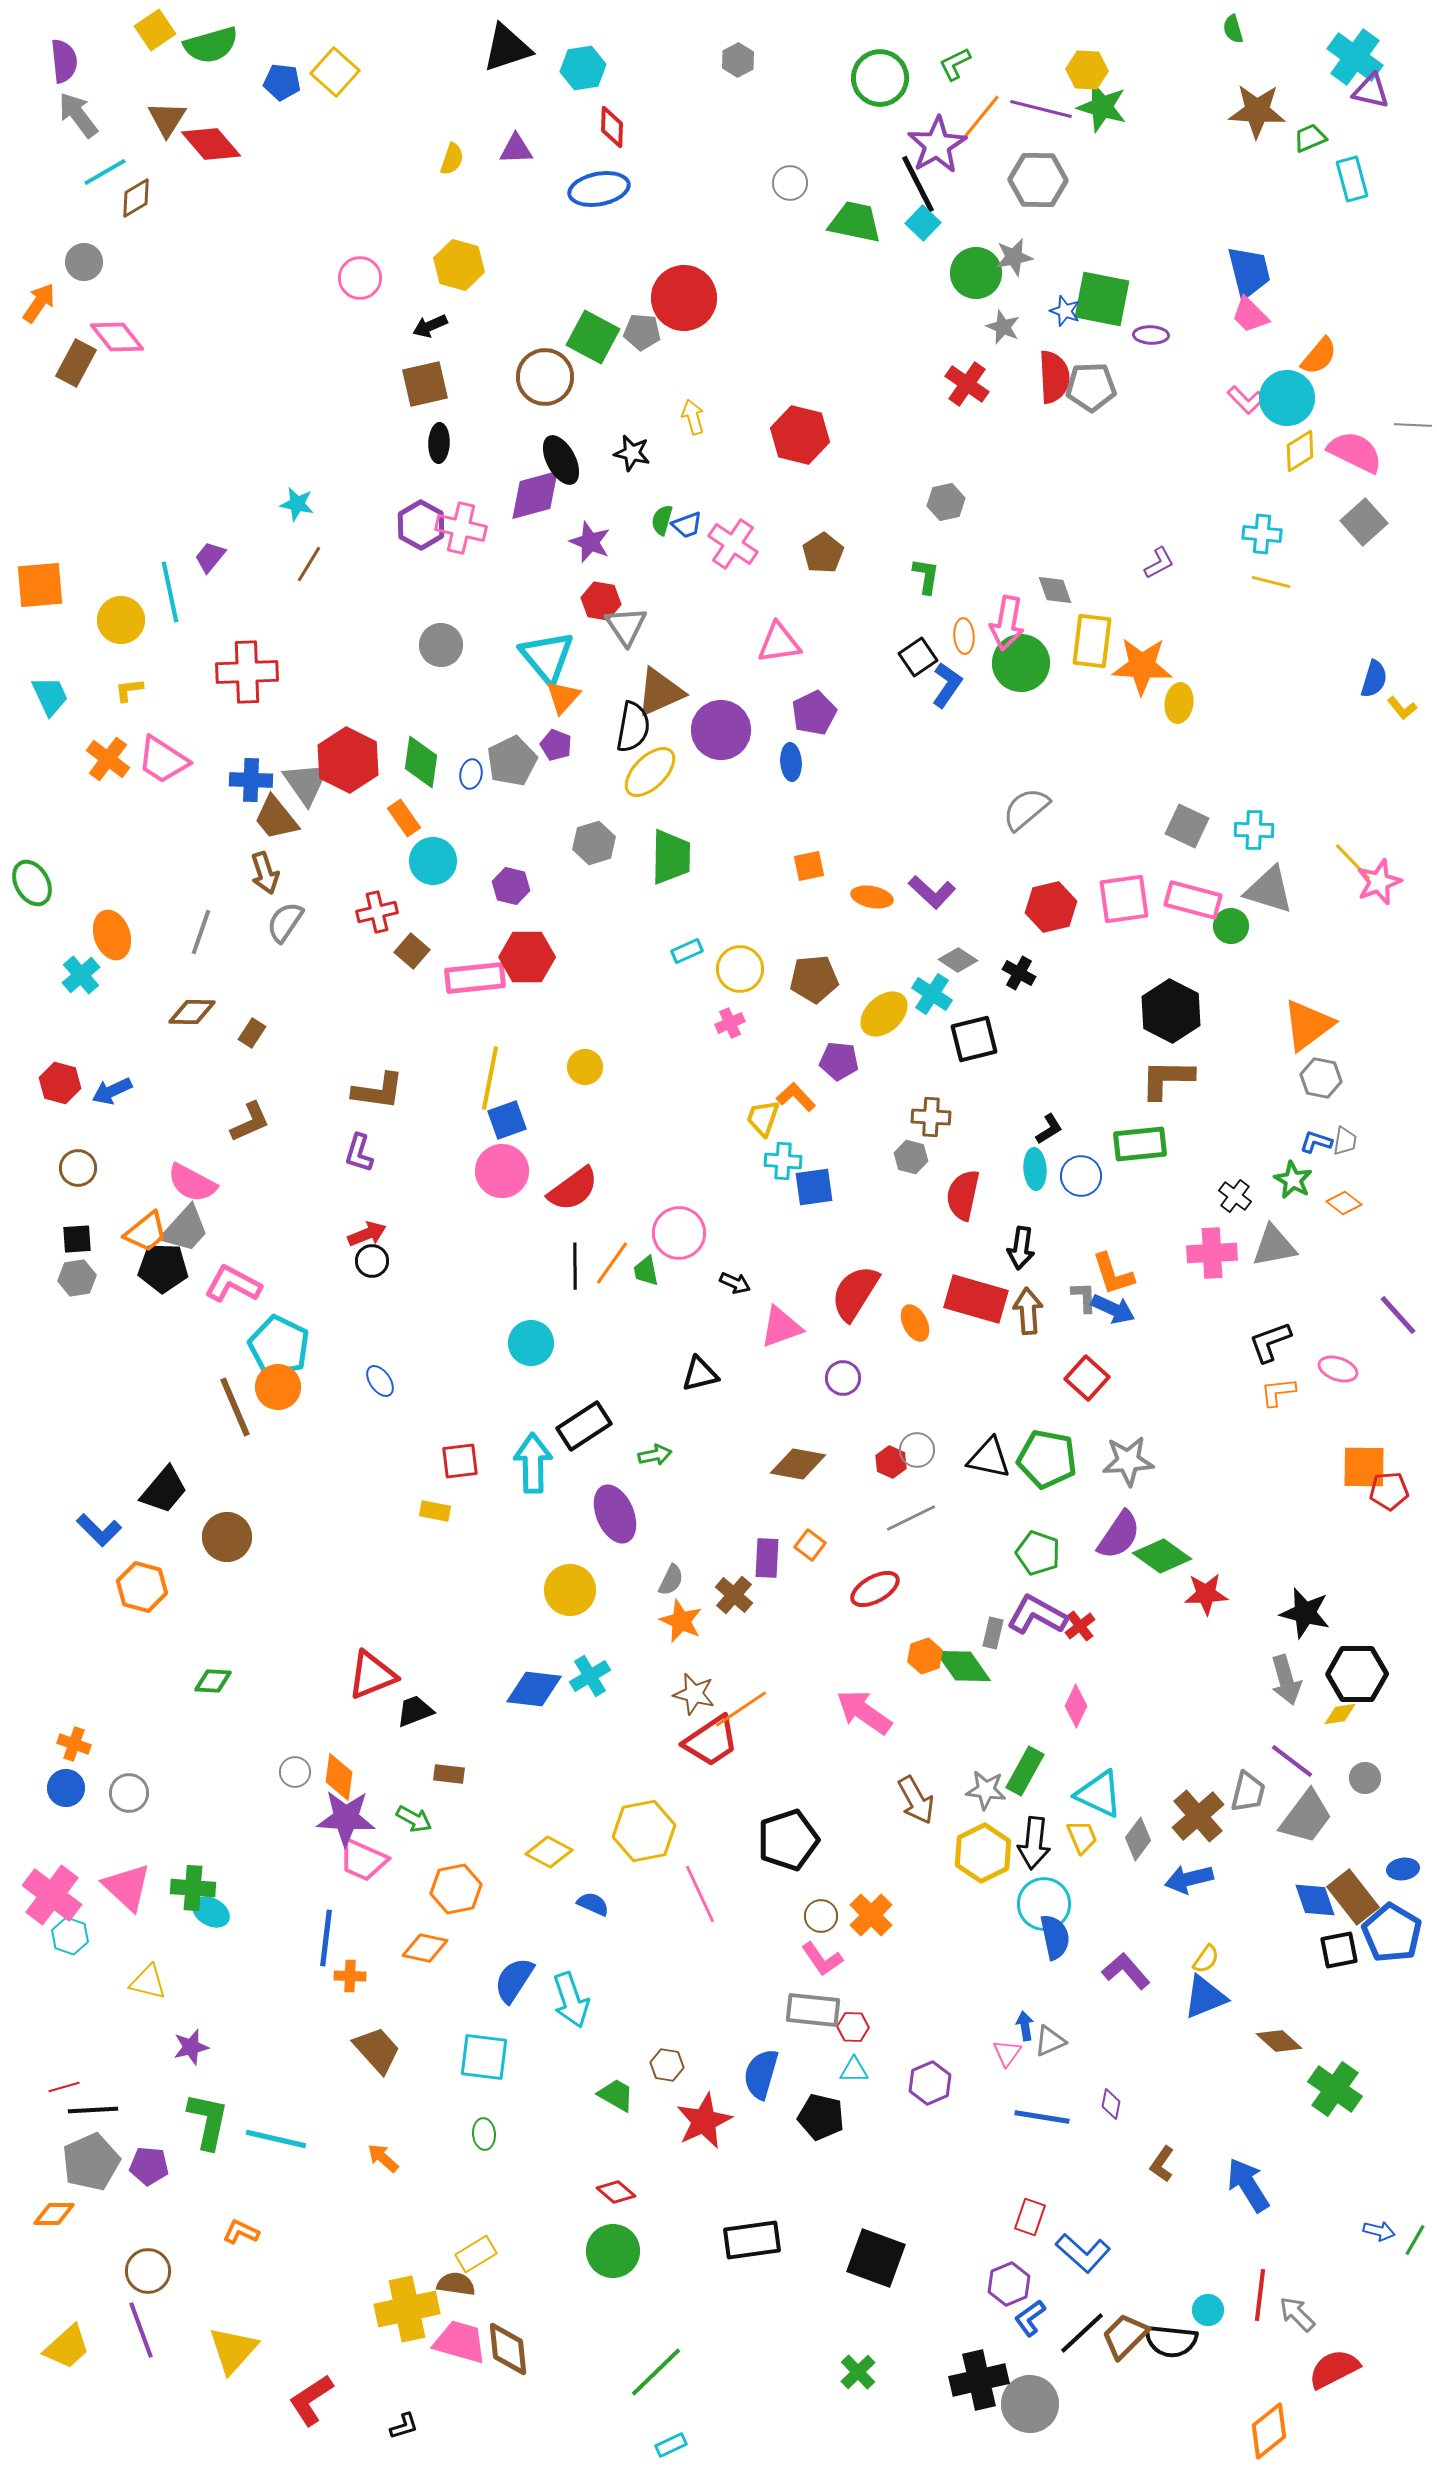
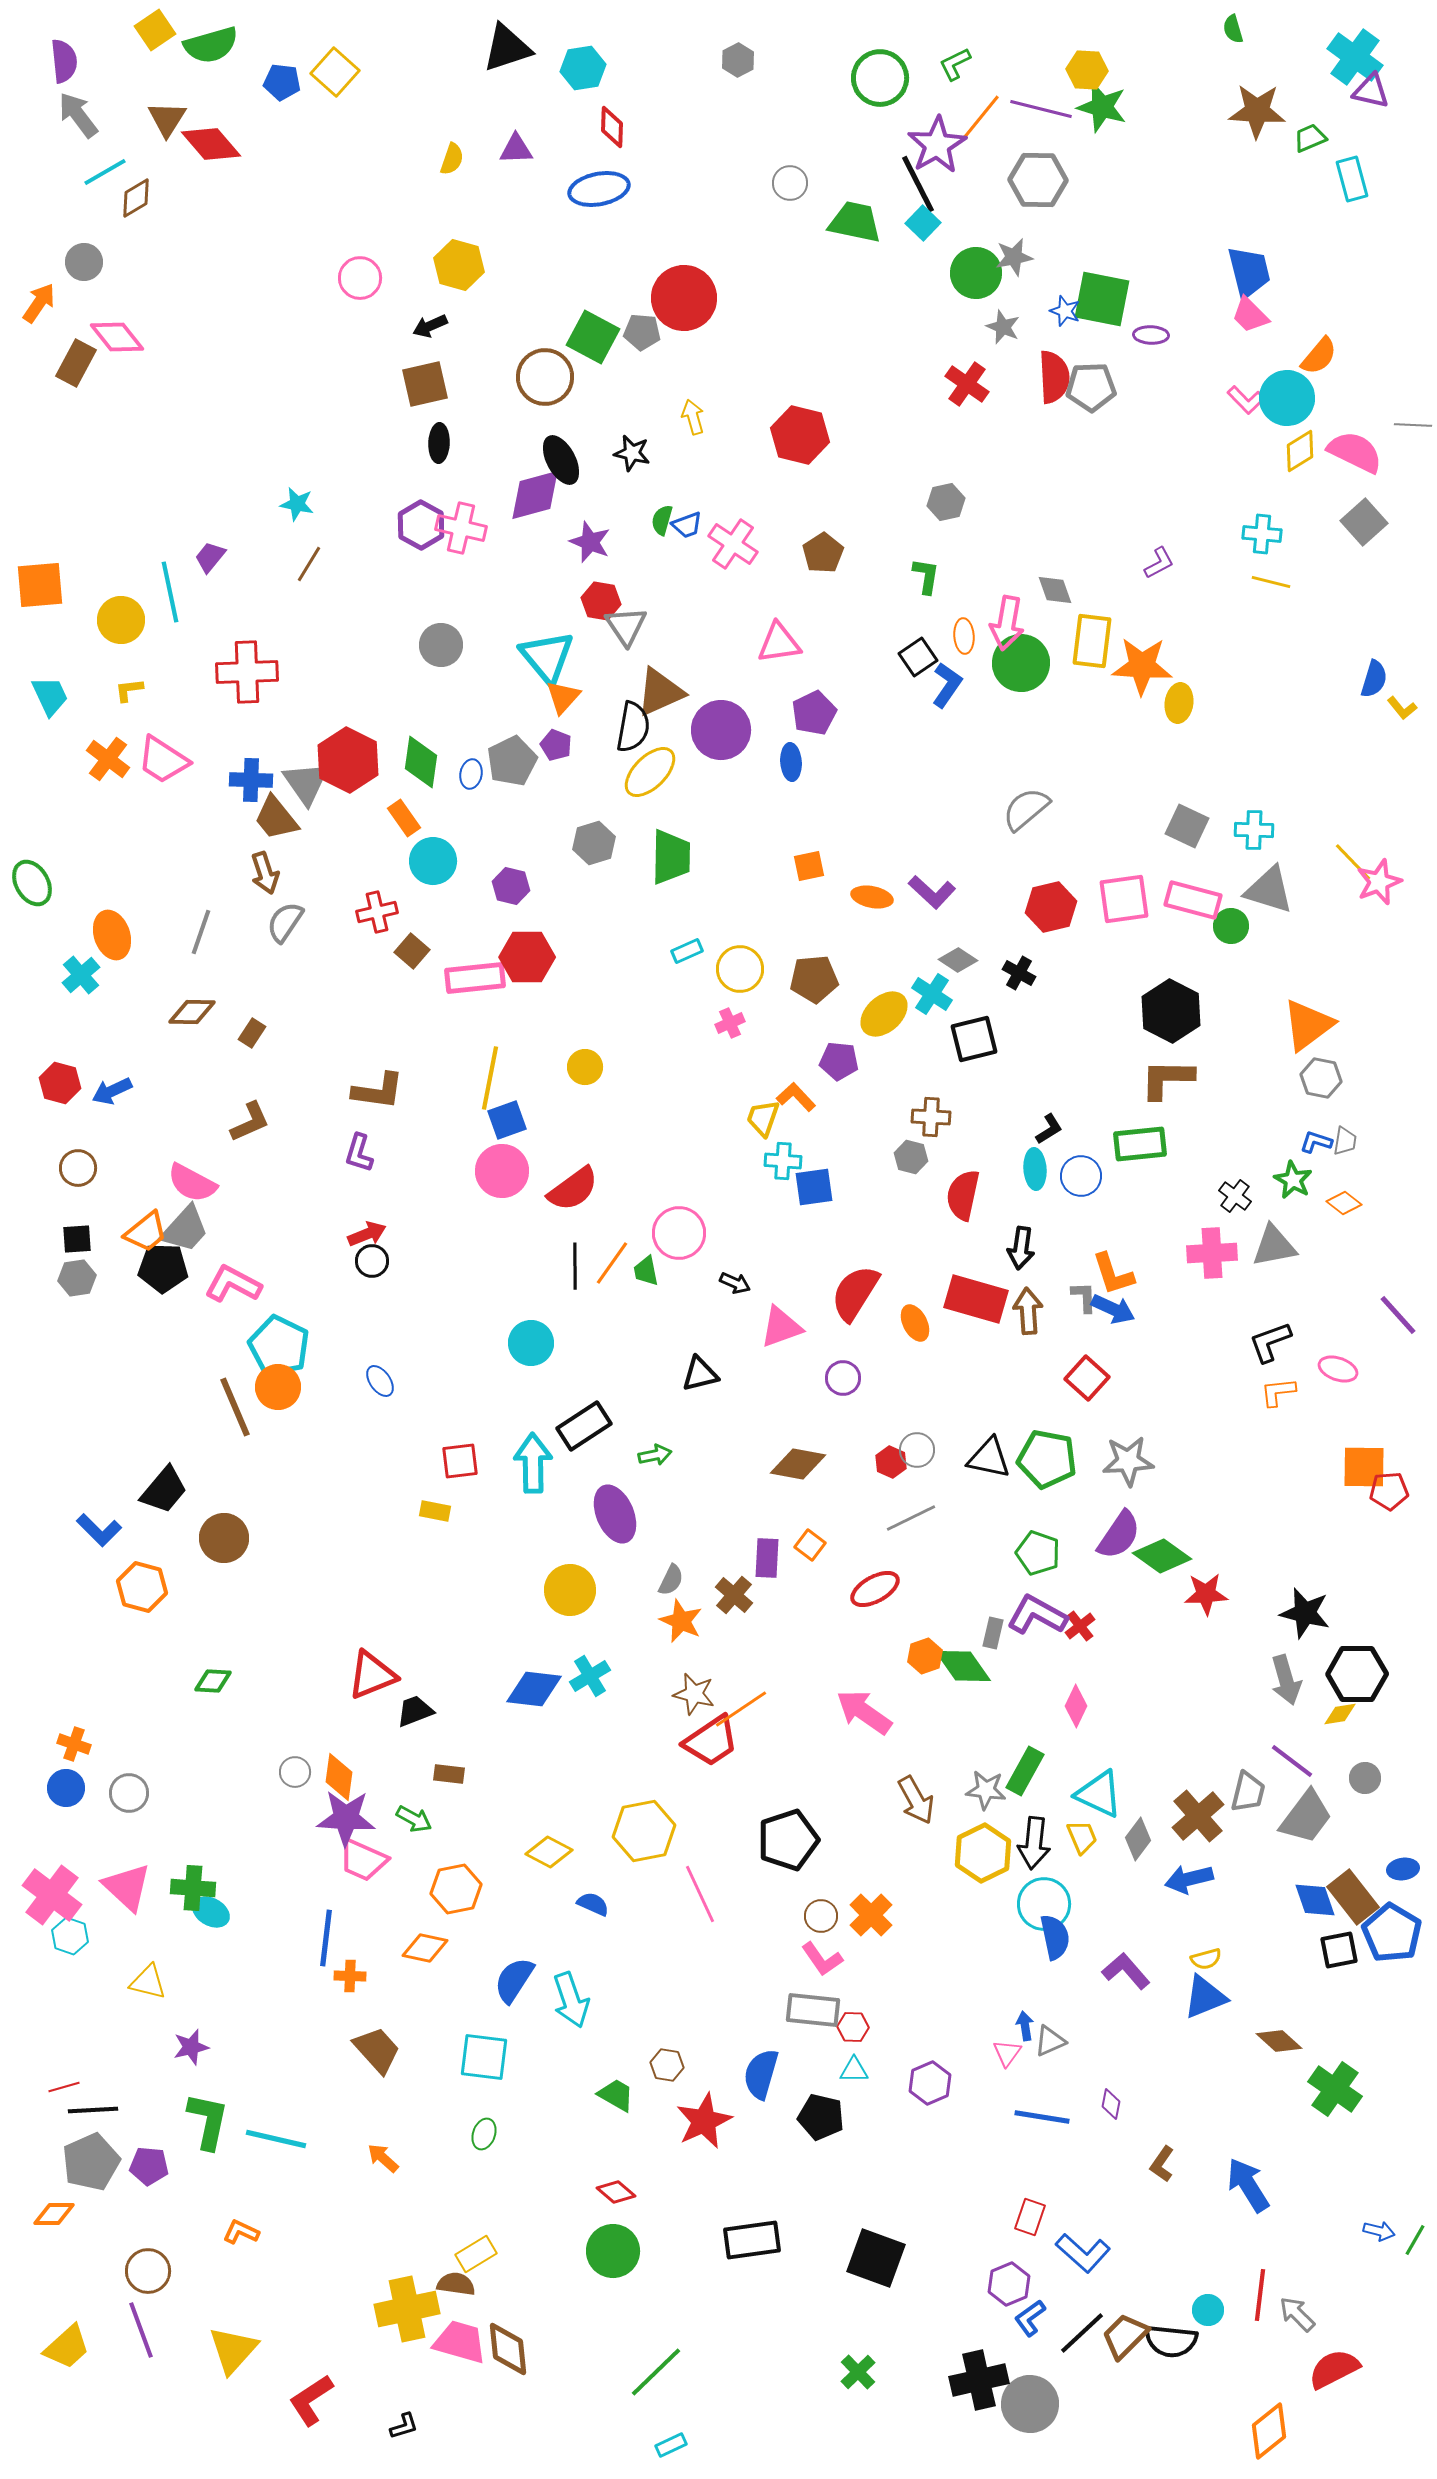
brown circle at (227, 1537): moved 3 px left, 1 px down
yellow semicircle at (1206, 1959): rotated 40 degrees clockwise
green ellipse at (484, 2134): rotated 24 degrees clockwise
